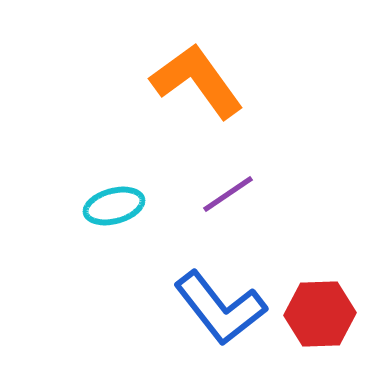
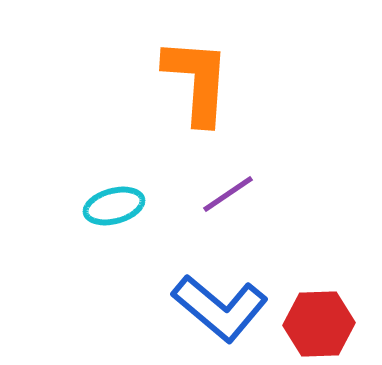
orange L-shape: rotated 40 degrees clockwise
blue L-shape: rotated 12 degrees counterclockwise
red hexagon: moved 1 px left, 10 px down
